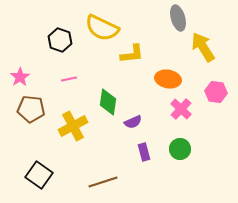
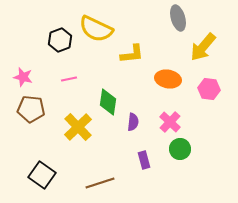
yellow semicircle: moved 6 px left, 1 px down
black hexagon: rotated 20 degrees clockwise
yellow arrow: rotated 108 degrees counterclockwise
pink star: moved 3 px right; rotated 24 degrees counterclockwise
pink hexagon: moved 7 px left, 3 px up
pink cross: moved 11 px left, 13 px down
purple semicircle: rotated 60 degrees counterclockwise
yellow cross: moved 5 px right, 1 px down; rotated 16 degrees counterclockwise
purple rectangle: moved 8 px down
black square: moved 3 px right
brown line: moved 3 px left, 1 px down
